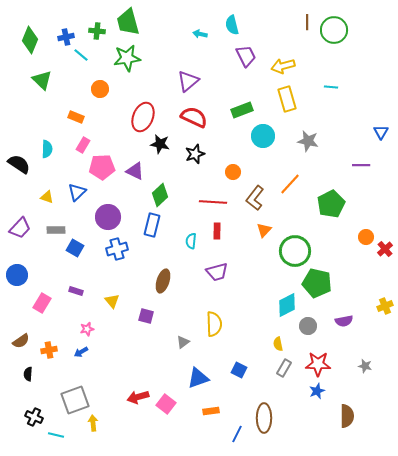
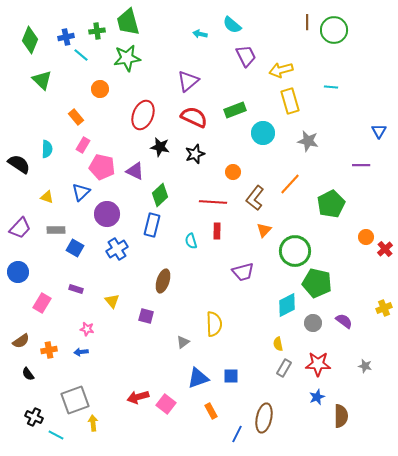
cyan semicircle at (232, 25): rotated 36 degrees counterclockwise
green cross at (97, 31): rotated 14 degrees counterclockwise
yellow arrow at (283, 66): moved 2 px left, 4 px down
yellow rectangle at (287, 99): moved 3 px right, 2 px down
green rectangle at (242, 110): moved 7 px left
orange rectangle at (76, 117): rotated 28 degrees clockwise
red ellipse at (143, 117): moved 2 px up
blue triangle at (381, 132): moved 2 px left, 1 px up
cyan circle at (263, 136): moved 3 px up
black star at (160, 144): moved 3 px down
pink pentagon at (102, 167): rotated 15 degrees clockwise
blue triangle at (77, 192): moved 4 px right
purple circle at (108, 217): moved 1 px left, 3 px up
cyan semicircle at (191, 241): rotated 21 degrees counterclockwise
blue cross at (117, 249): rotated 15 degrees counterclockwise
purple trapezoid at (217, 272): moved 26 px right
blue circle at (17, 275): moved 1 px right, 3 px up
purple rectangle at (76, 291): moved 2 px up
yellow cross at (385, 306): moved 1 px left, 2 px down
purple semicircle at (344, 321): rotated 132 degrees counterclockwise
gray circle at (308, 326): moved 5 px right, 3 px up
pink star at (87, 329): rotated 24 degrees clockwise
blue arrow at (81, 352): rotated 24 degrees clockwise
blue square at (239, 370): moved 8 px left, 6 px down; rotated 28 degrees counterclockwise
black semicircle at (28, 374): rotated 40 degrees counterclockwise
blue star at (317, 391): moved 6 px down
orange rectangle at (211, 411): rotated 70 degrees clockwise
brown semicircle at (347, 416): moved 6 px left
brown ellipse at (264, 418): rotated 12 degrees clockwise
cyan line at (56, 435): rotated 14 degrees clockwise
